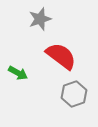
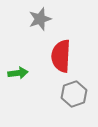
red semicircle: rotated 124 degrees counterclockwise
green arrow: rotated 36 degrees counterclockwise
